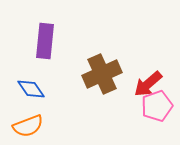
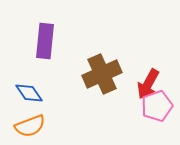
red arrow: rotated 20 degrees counterclockwise
blue diamond: moved 2 px left, 4 px down
orange semicircle: moved 2 px right
